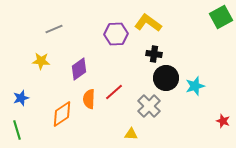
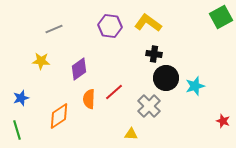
purple hexagon: moved 6 px left, 8 px up; rotated 10 degrees clockwise
orange diamond: moved 3 px left, 2 px down
